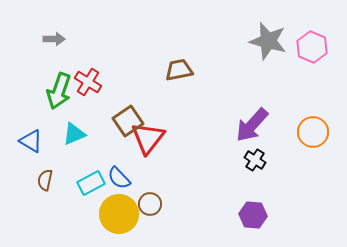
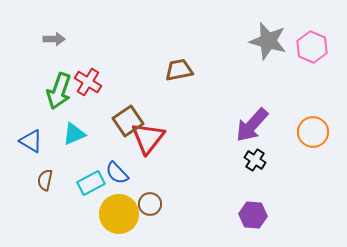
blue semicircle: moved 2 px left, 5 px up
